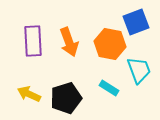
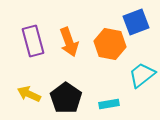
purple rectangle: rotated 12 degrees counterclockwise
cyan trapezoid: moved 3 px right, 5 px down; rotated 108 degrees counterclockwise
cyan rectangle: moved 16 px down; rotated 42 degrees counterclockwise
black pentagon: rotated 20 degrees counterclockwise
